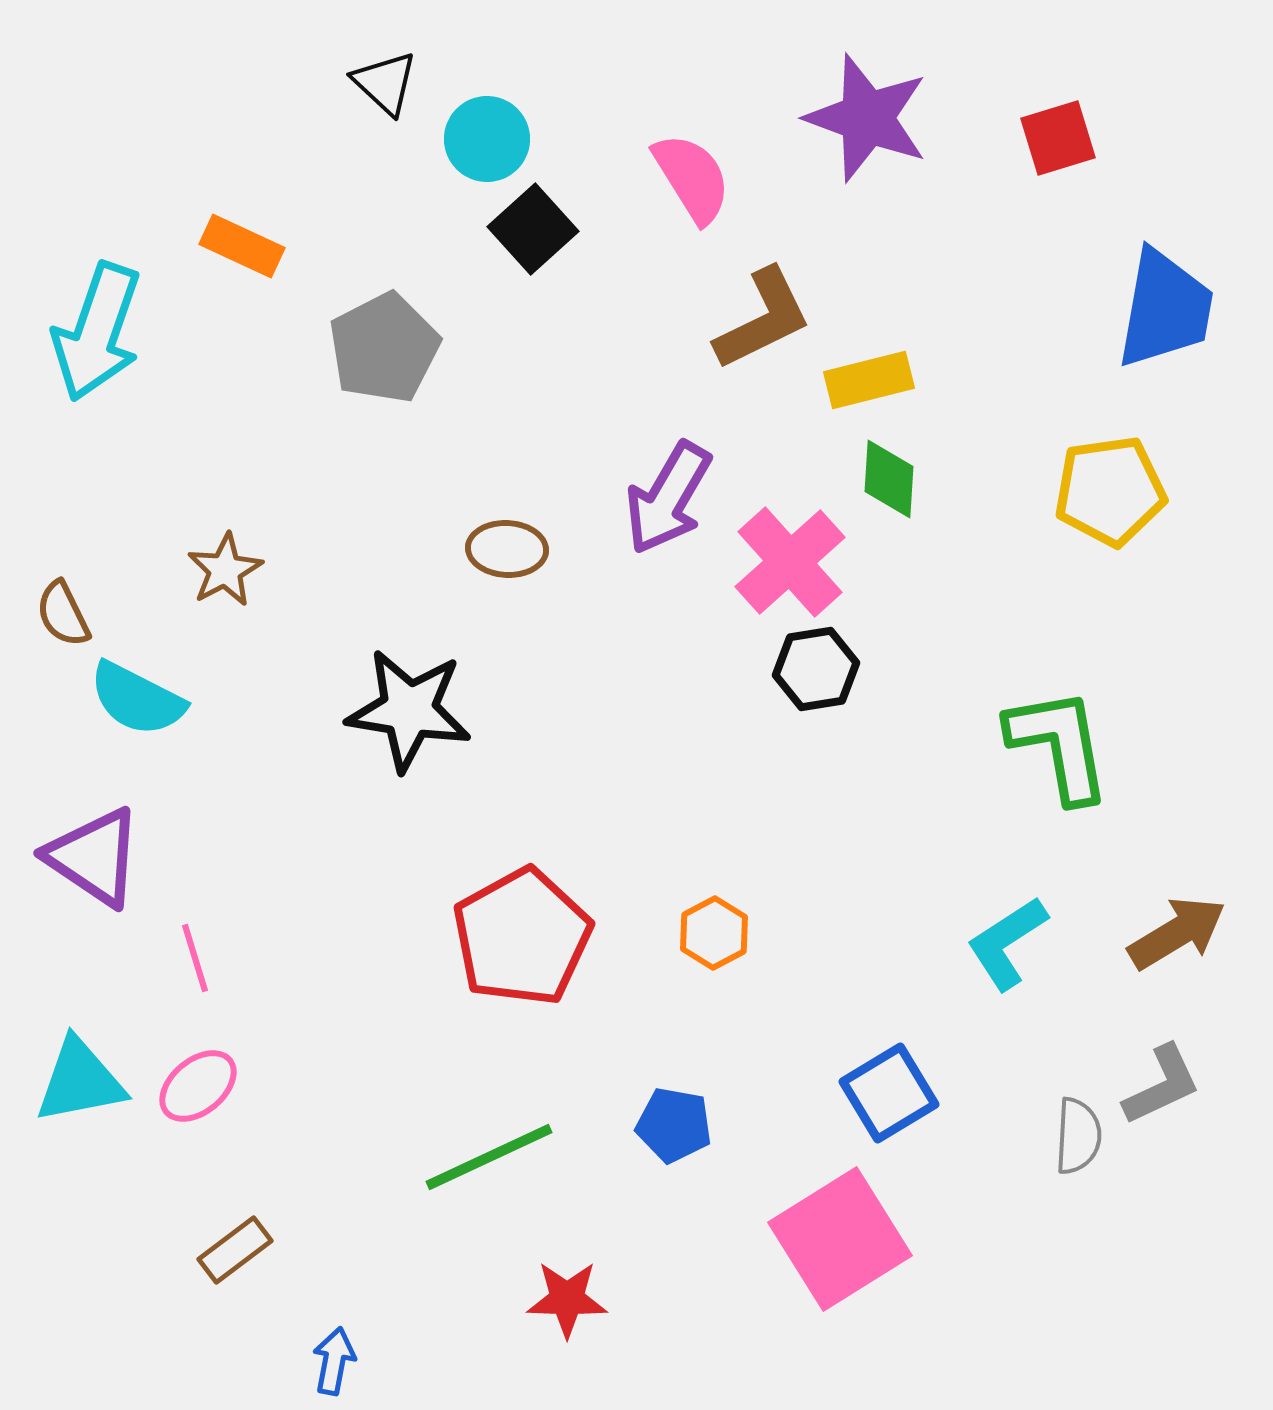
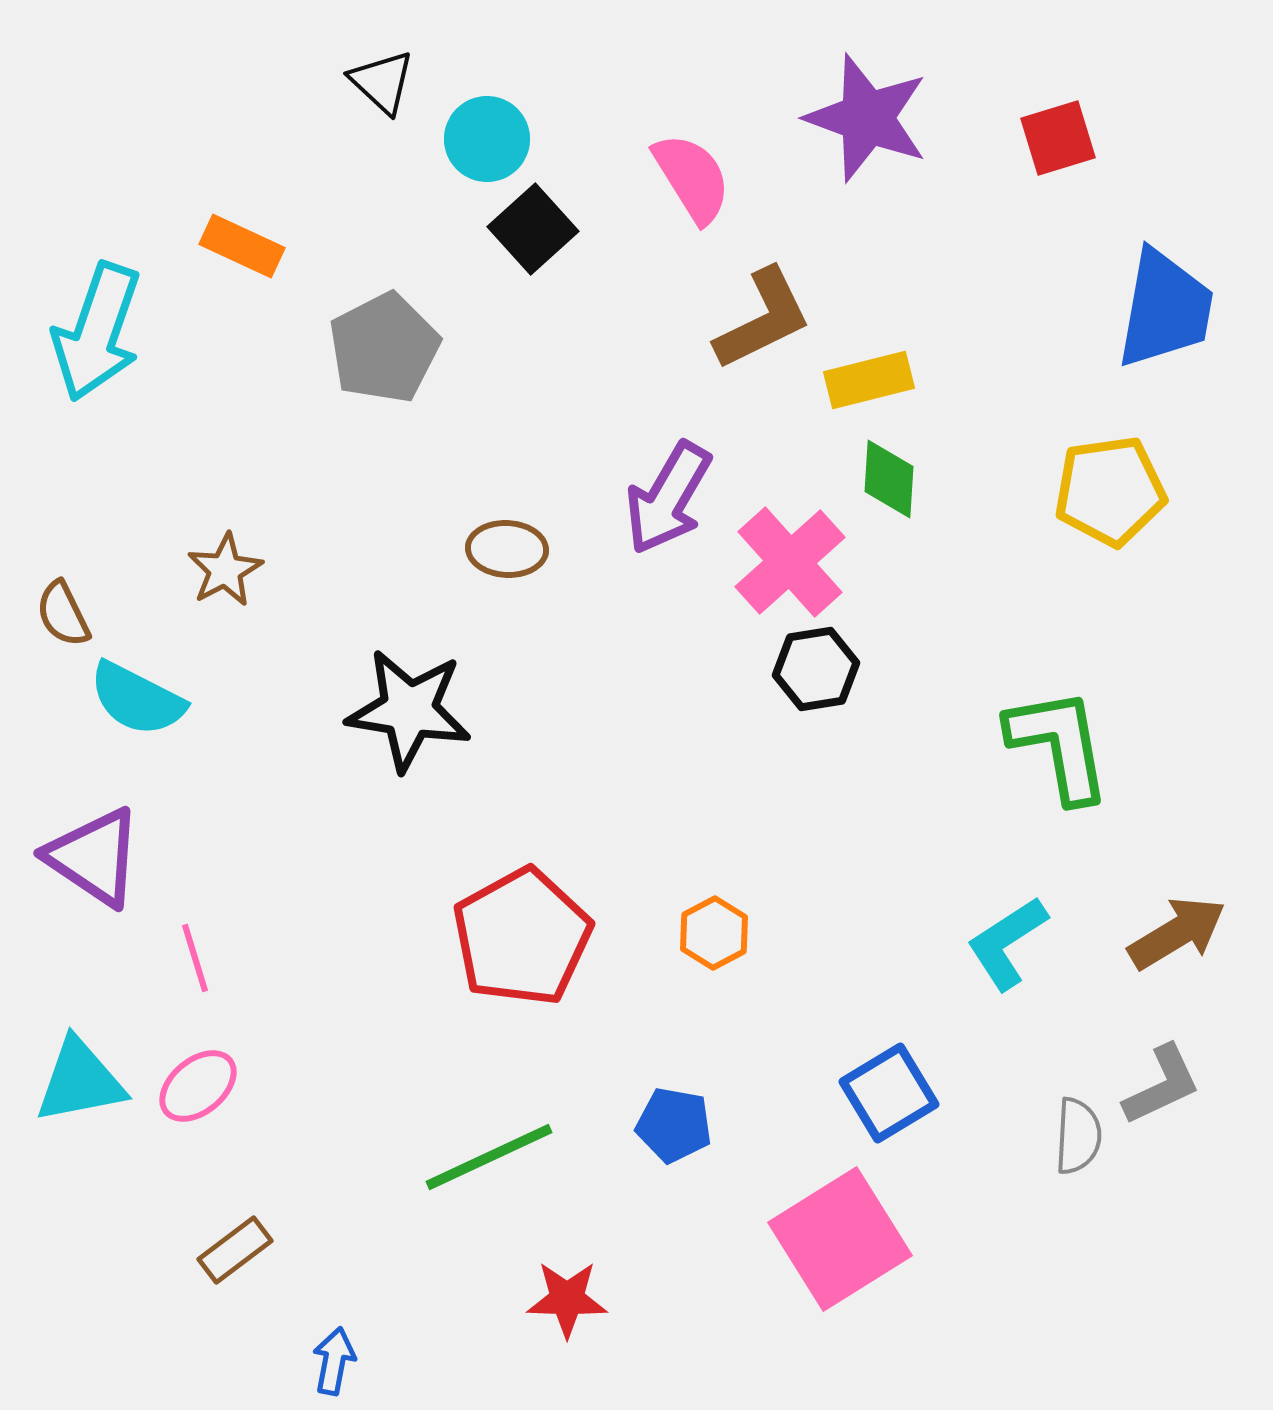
black triangle: moved 3 px left, 1 px up
